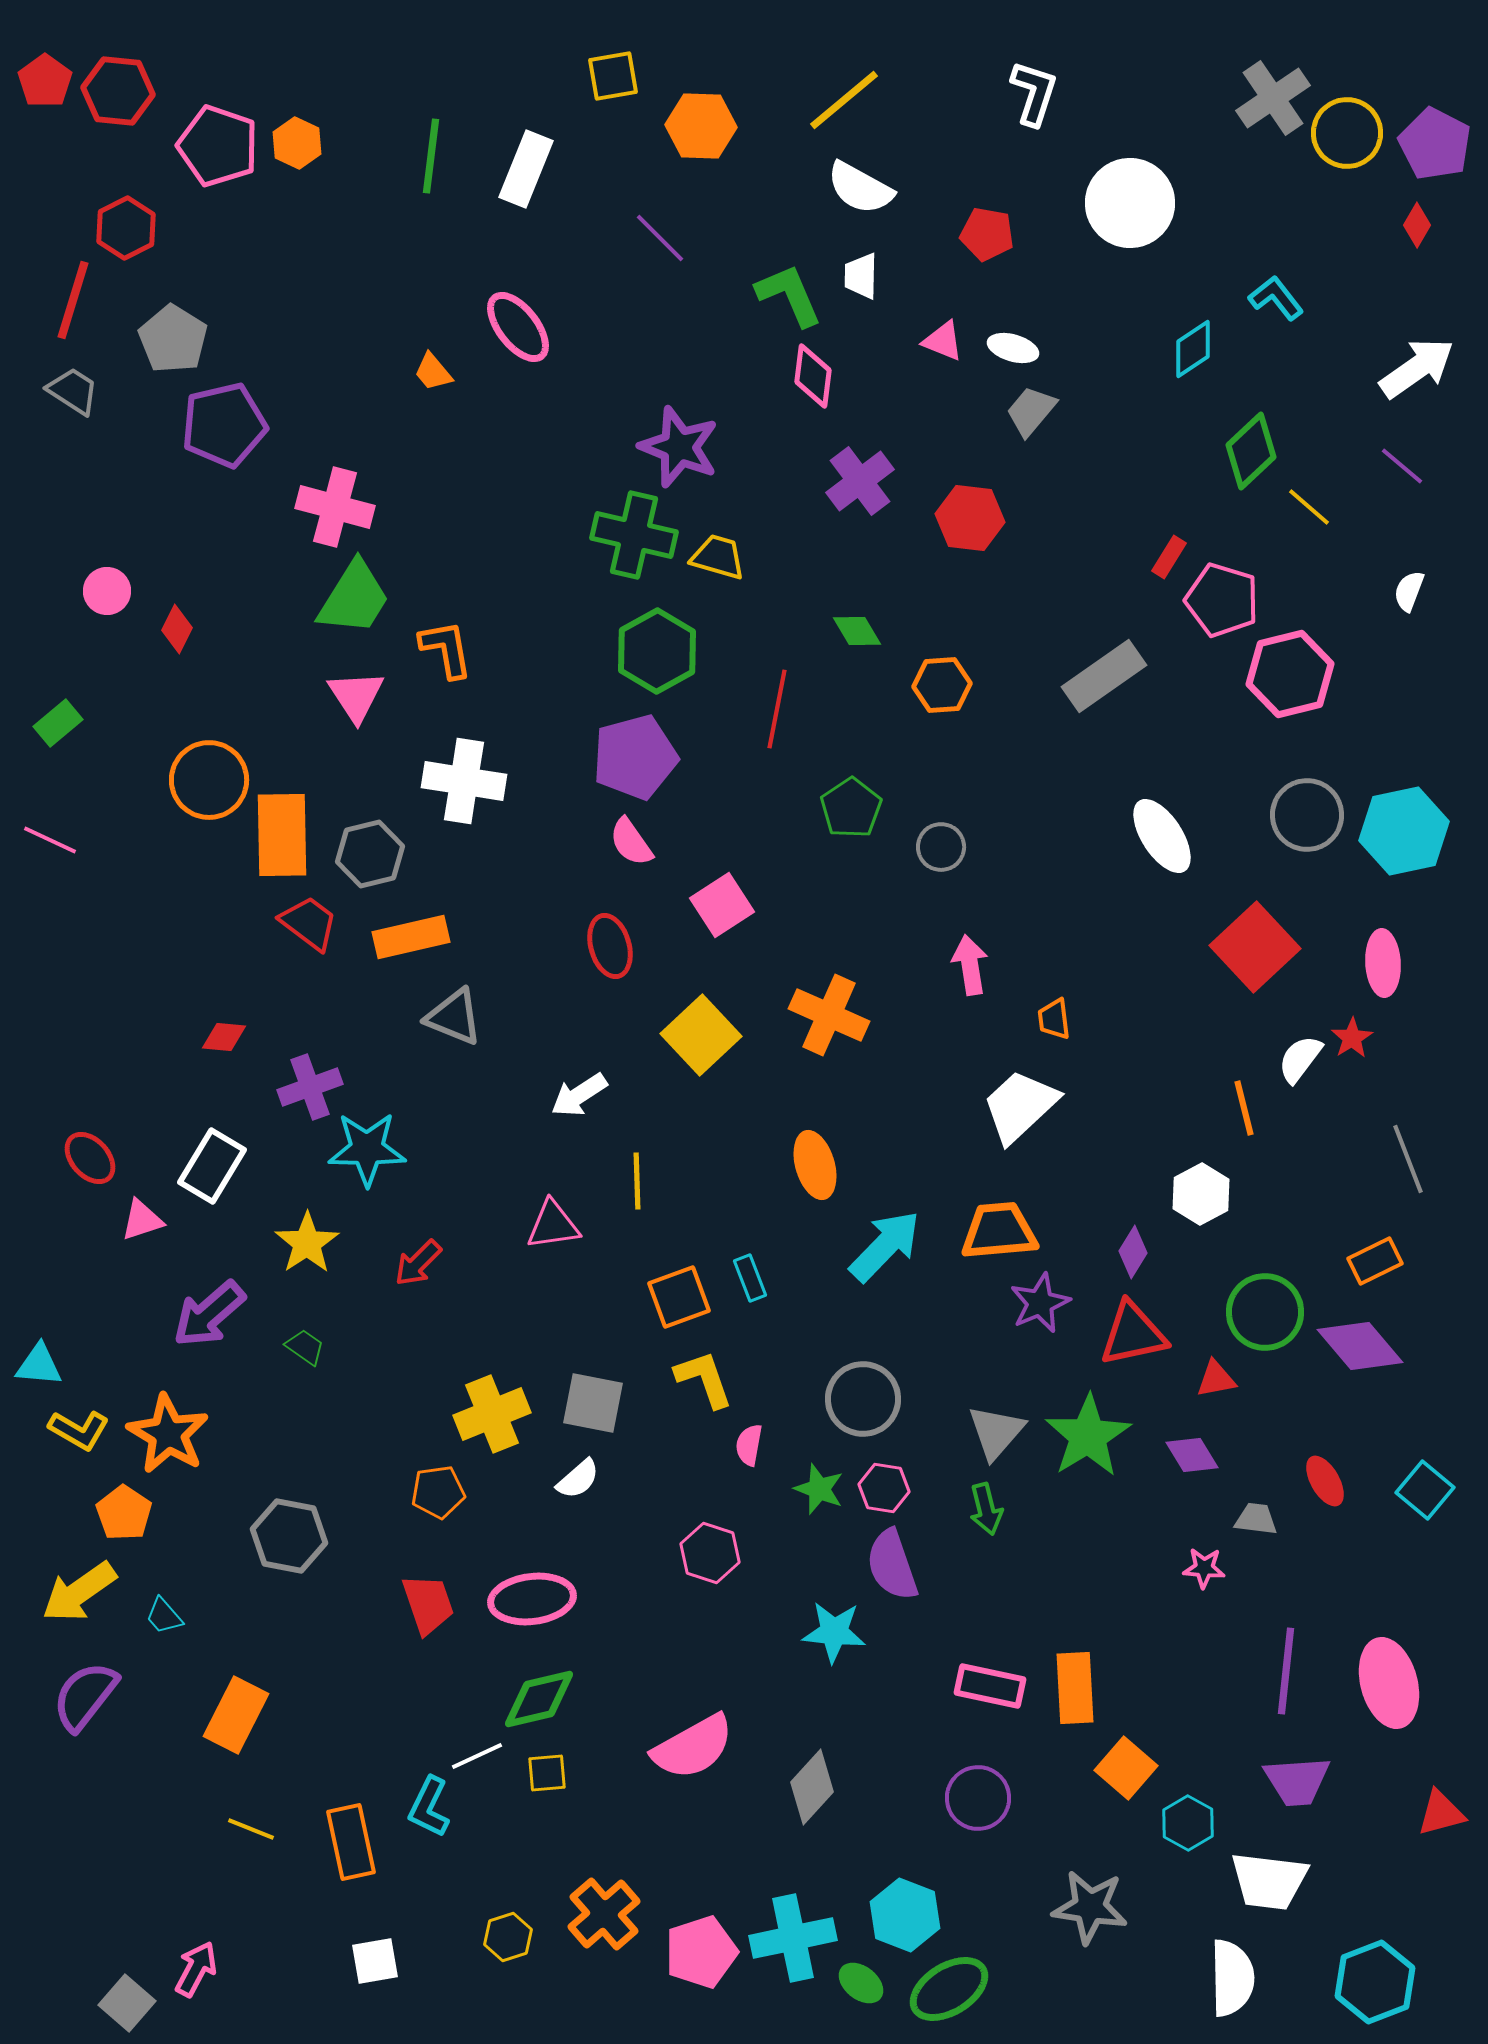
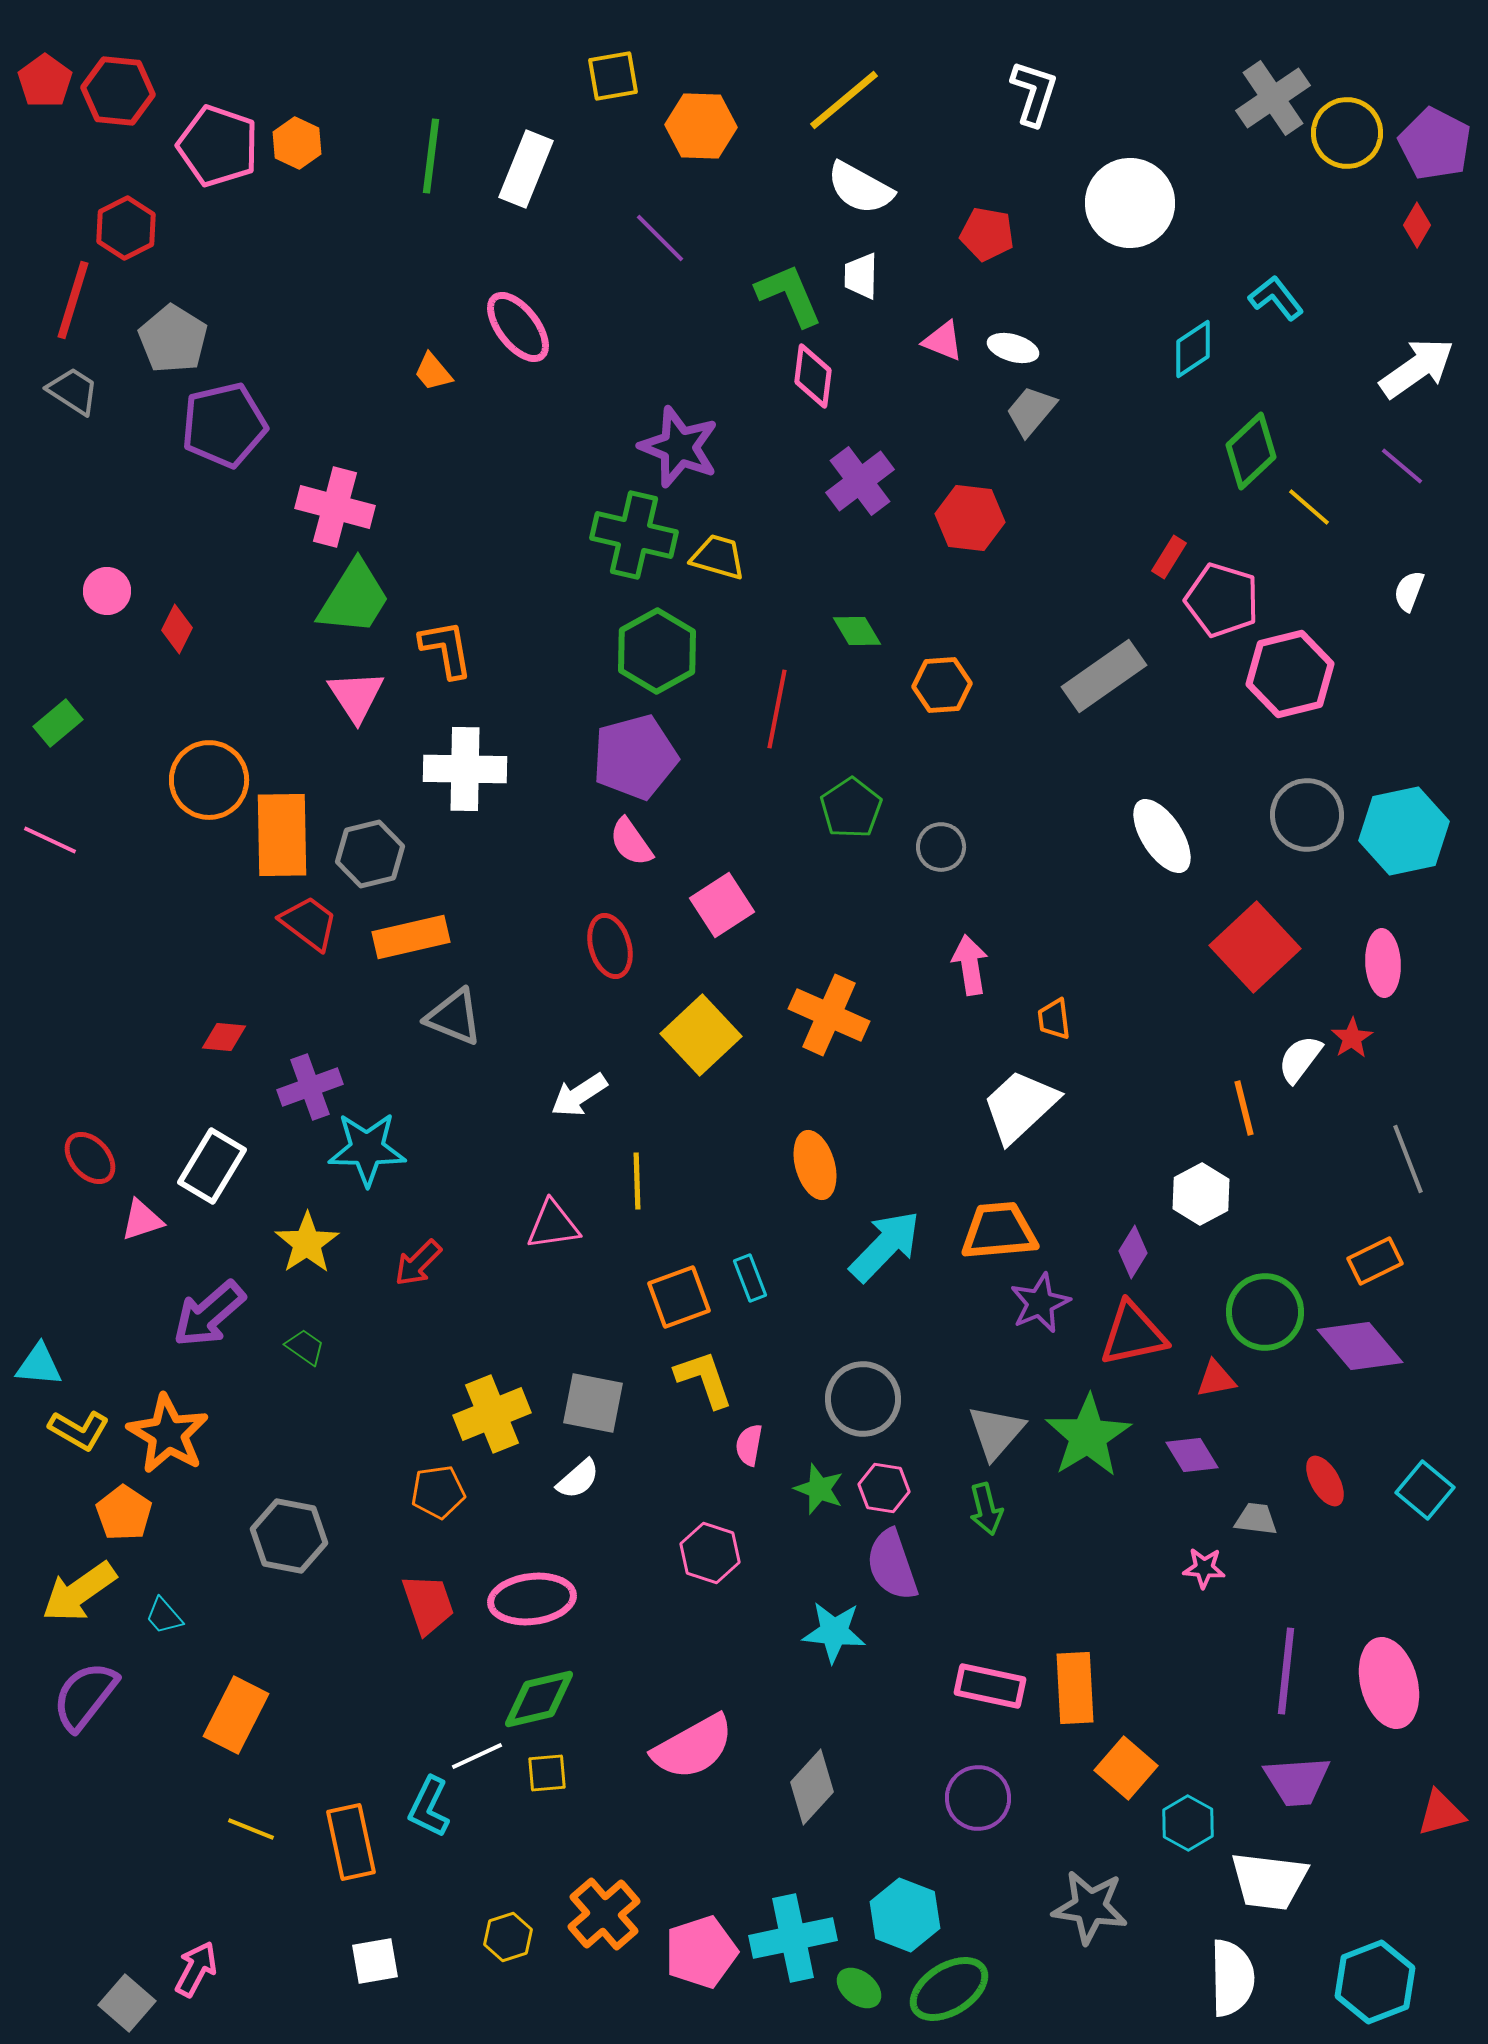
white cross at (464, 781): moved 1 px right, 12 px up; rotated 8 degrees counterclockwise
green ellipse at (861, 1983): moved 2 px left, 5 px down
